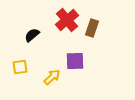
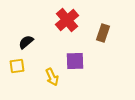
brown rectangle: moved 11 px right, 5 px down
black semicircle: moved 6 px left, 7 px down
yellow square: moved 3 px left, 1 px up
yellow arrow: rotated 108 degrees clockwise
